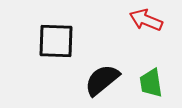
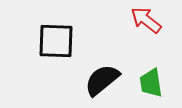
red arrow: rotated 16 degrees clockwise
